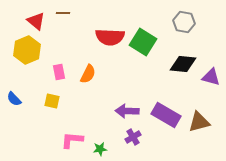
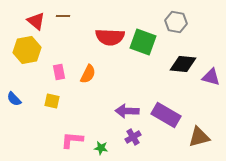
brown line: moved 3 px down
gray hexagon: moved 8 px left
green square: rotated 12 degrees counterclockwise
yellow hexagon: rotated 12 degrees clockwise
brown triangle: moved 15 px down
green star: moved 1 px right, 1 px up; rotated 16 degrees clockwise
